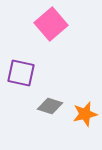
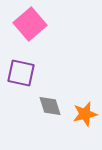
pink square: moved 21 px left
gray diamond: rotated 55 degrees clockwise
